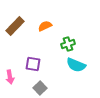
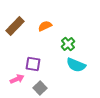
green cross: rotated 24 degrees counterclockwise
pink arrow: moved 7 px right, 2 px down; rotated 104 degrees counterclockwise
